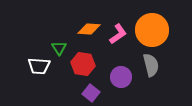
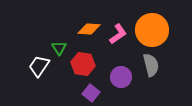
white trapezoid: rotated 120 degrees clockwise
